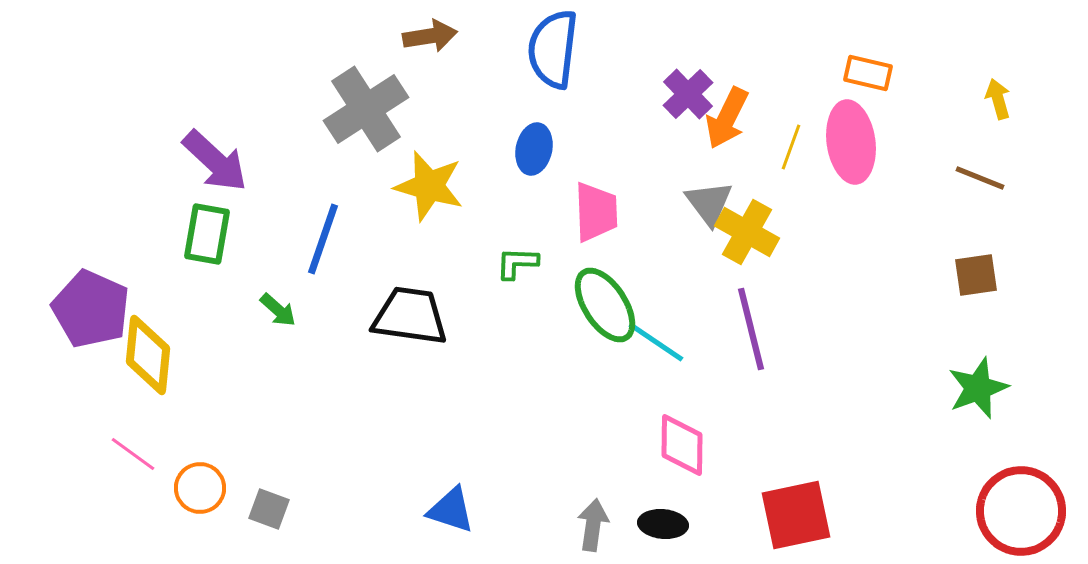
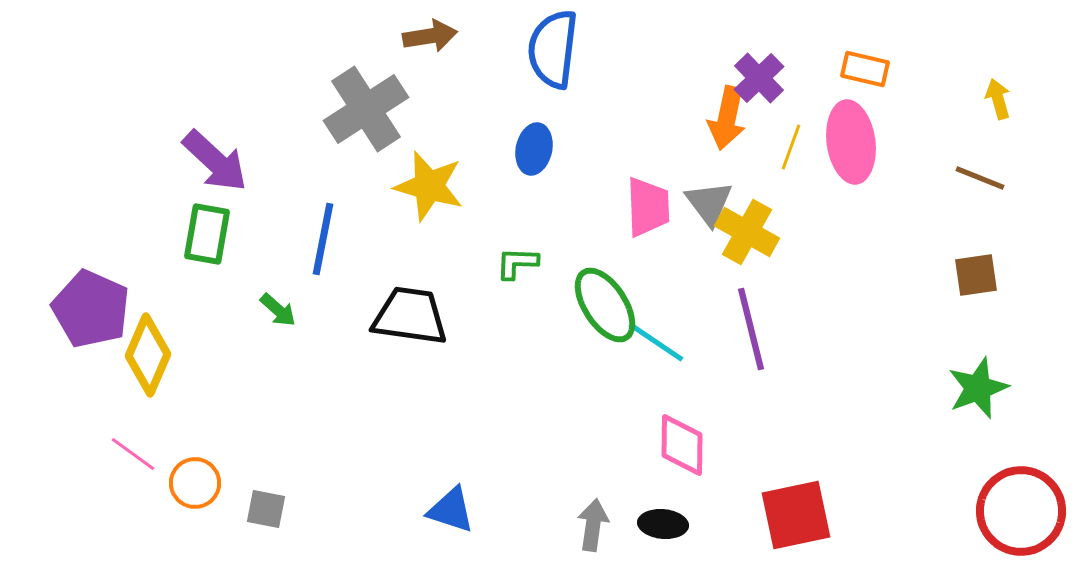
orange rectangle: moved 3 px left, 4 px up
purple cross: moved 71 px right, 16 px up
orange arrow: rotated 14 degrees counterclockwise
pink trapezoid: moved 52 px right, 5 px up
blue line: rotated 8 degrees counterclockwise
yellow diamond: rotated 18 degrees clockwise
orange circle: moved 5 px left, 5 px up
gray square: moved 3 px left; rotated 9 degrees counterclockwise
